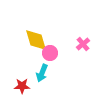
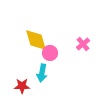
cyan arrow: rotated 12 degrees counterclockwise
